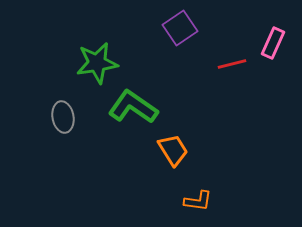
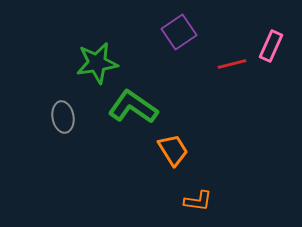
purple square: moved 1 px left, 4 px down
pink rectangle: moved 2 px left, 3 px down
